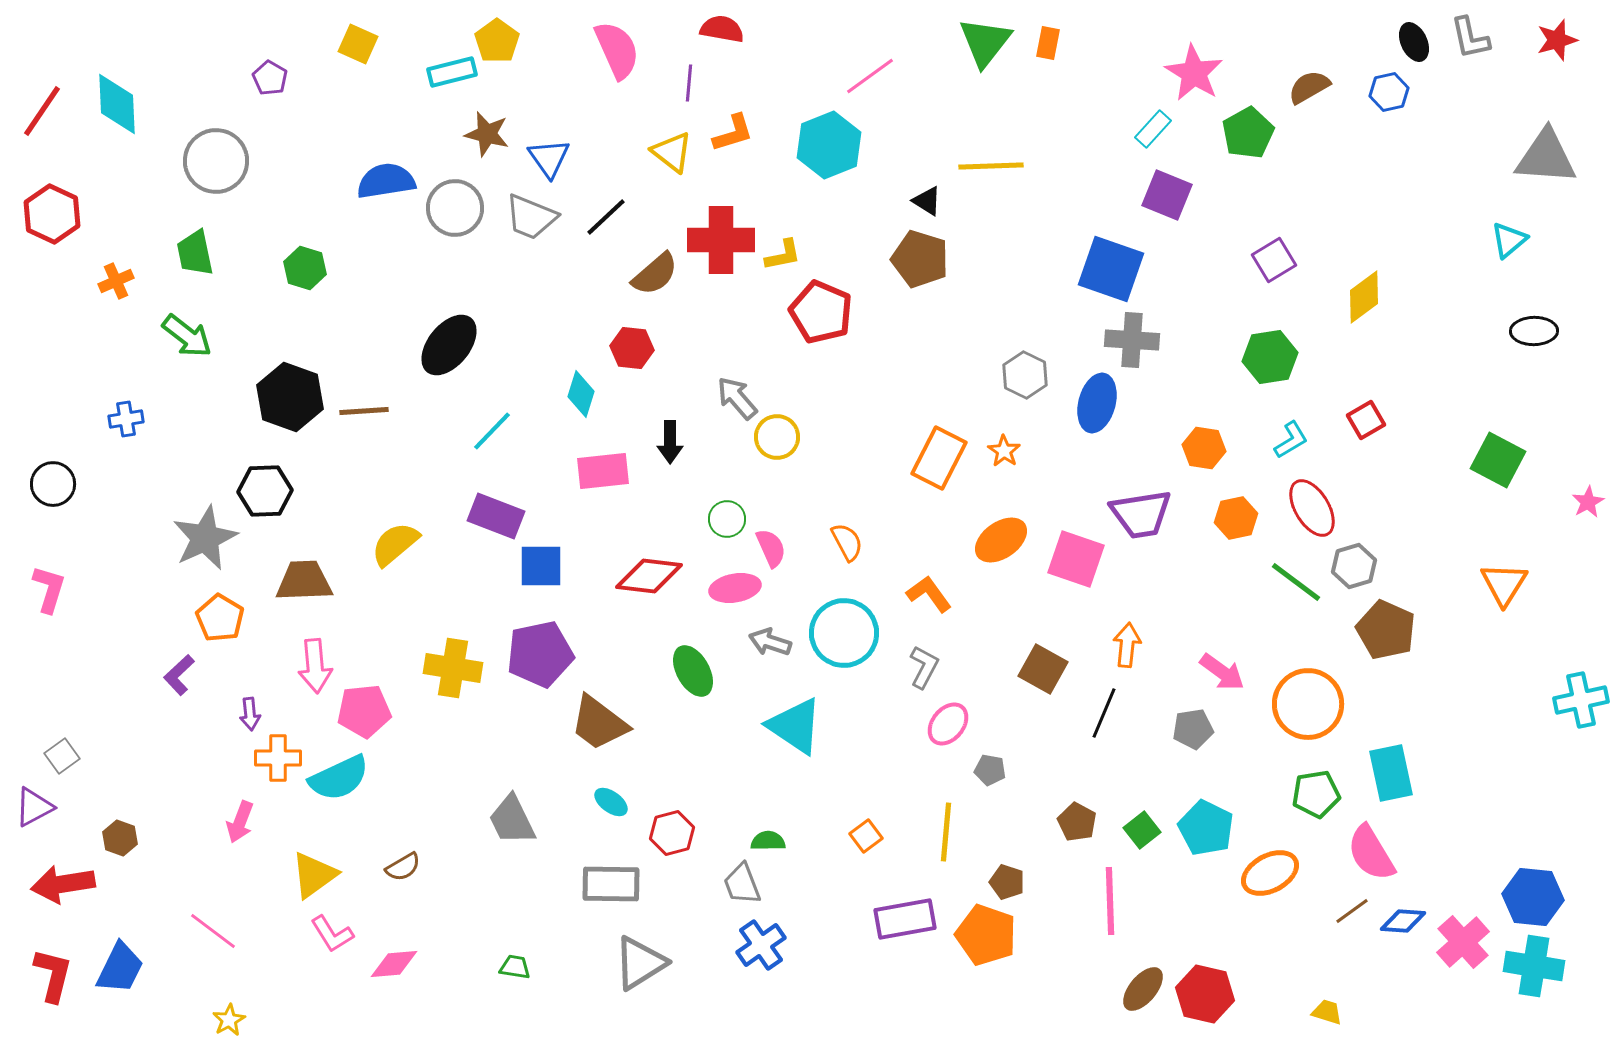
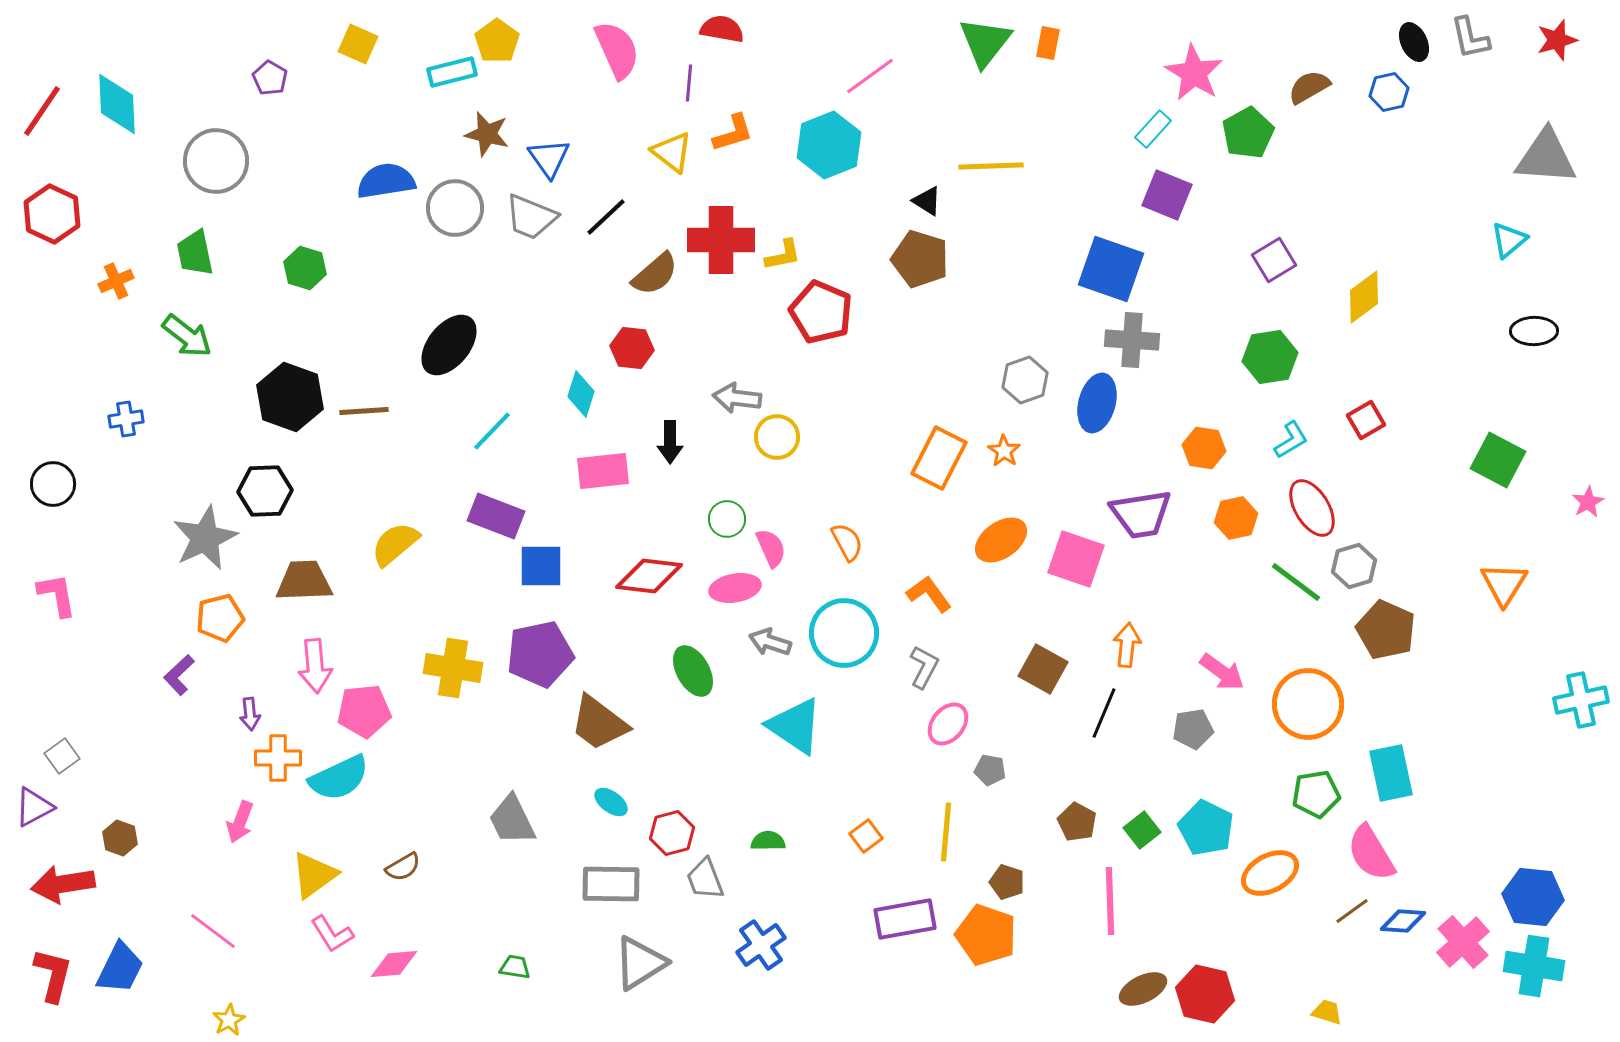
gray hexagon at (1025, 375): moved 5 px down; rotated 15 degrees clockwise
gray arrow at (737, 398): rotated 42 degrees counterclockwise
pink L-shape at (49, 589): moved 8 px right, 6 px down; rotated 27 degrees counterclockwise
orange pentagon at (220, 618): rotated 27 degrees clockwise
gray trapezoid at (742, 884): moved 37 px left, 5 px up
brown ellipse at (1143, 989): rotated 24 degrees clockwise
